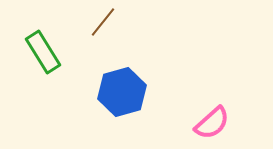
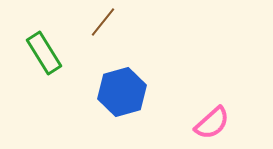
green rectangle: moved 1 px right, 1 px down
